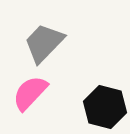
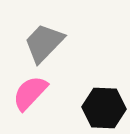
black hexagon: moved 1 px left, 1 px down; rotated 12 degrees counterclockwise
